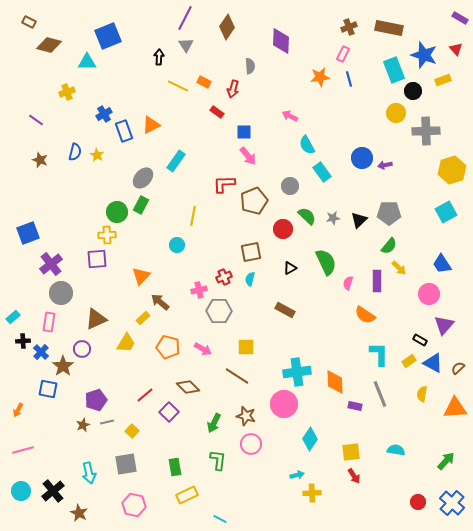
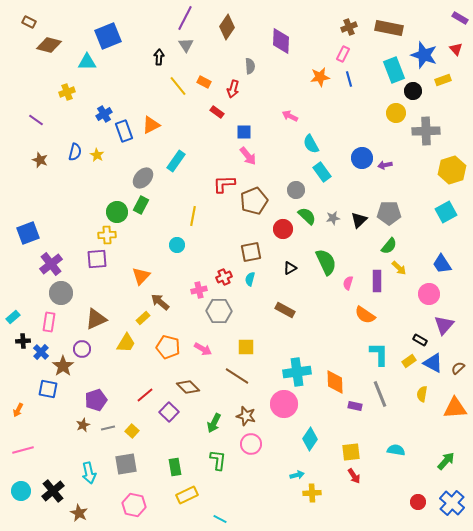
yellow line at (178, 86): rotated 25 degrees clockwise
cyan semicircle at (307, 145): moved 4 px right, 1 px up
gray circle at (290, 186): moved 6 px right, 4 px down
gray line at (107, 422): moved 1 px right, 6 px down
